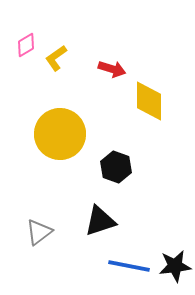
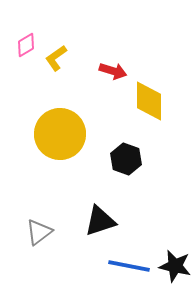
red arrow: moved 1 px right, 2 px down
black hexagon: moved 10 px right, 8 px up
black star: rotated 20 degrees clockwise
